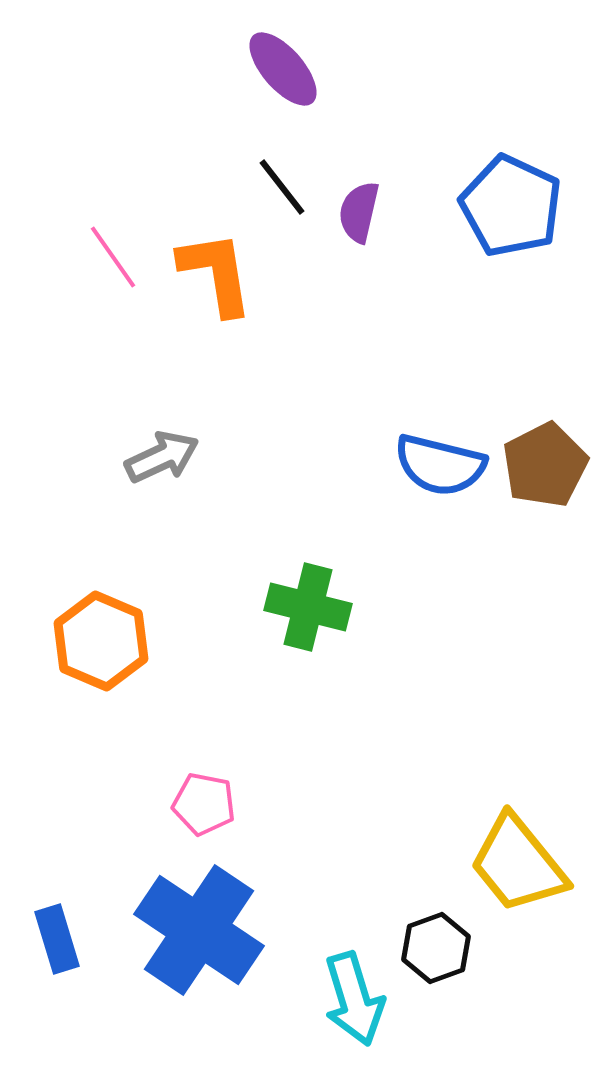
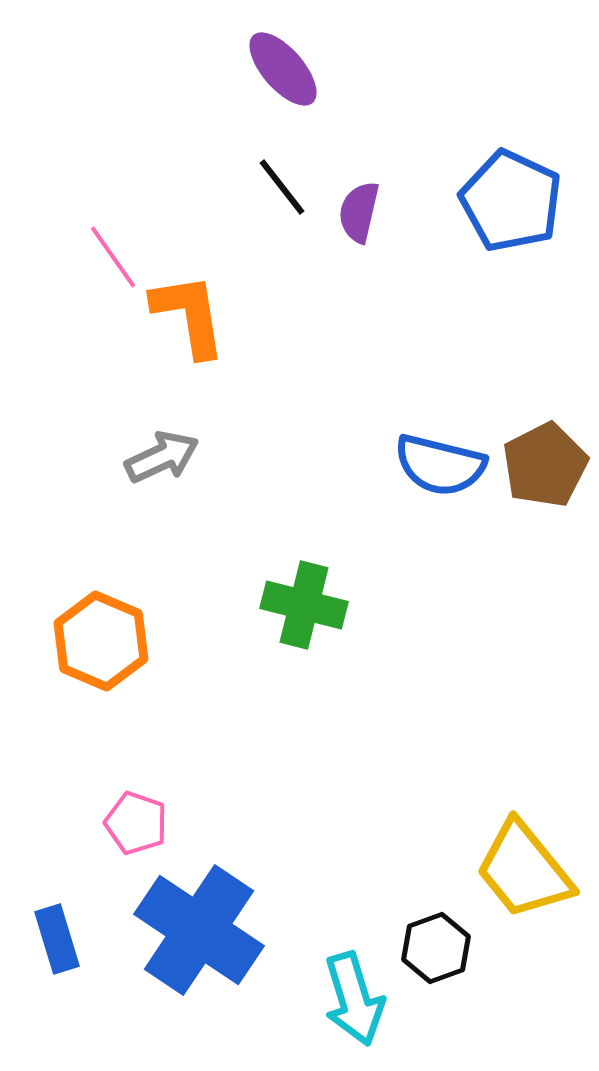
blue pentagon: moved 5 px up
orange L-shape: moved 27 px left, 42 px down
green cross: moved 4 px left, 2 px up
pink pentagon: moved 68 px left, 19 px down; rotated 8 degrees clockwise
yellow trapezoid: moved 6 px right, 6 px down
